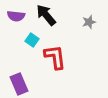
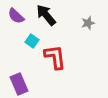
purple semicircle: rotated 36 degrees clockwise
gray star: moved 1 px left, 1 px down
cyan square: moved 1 px down
